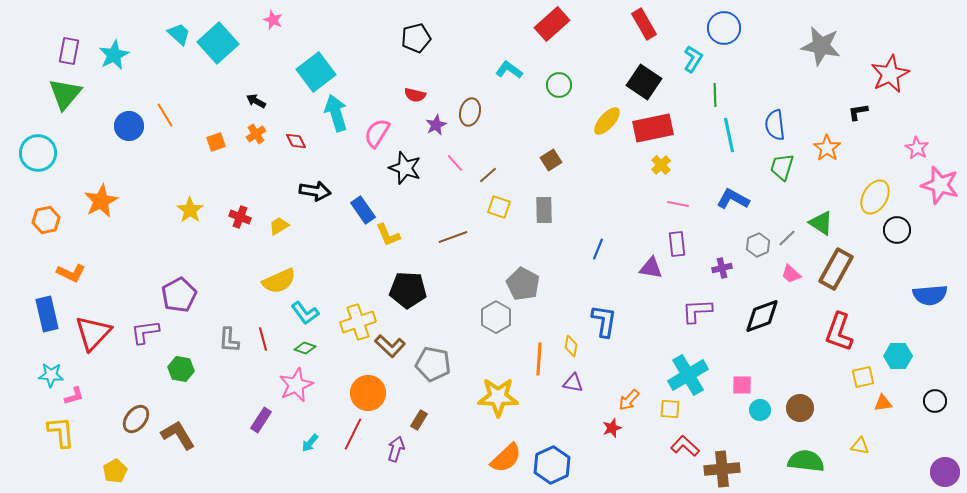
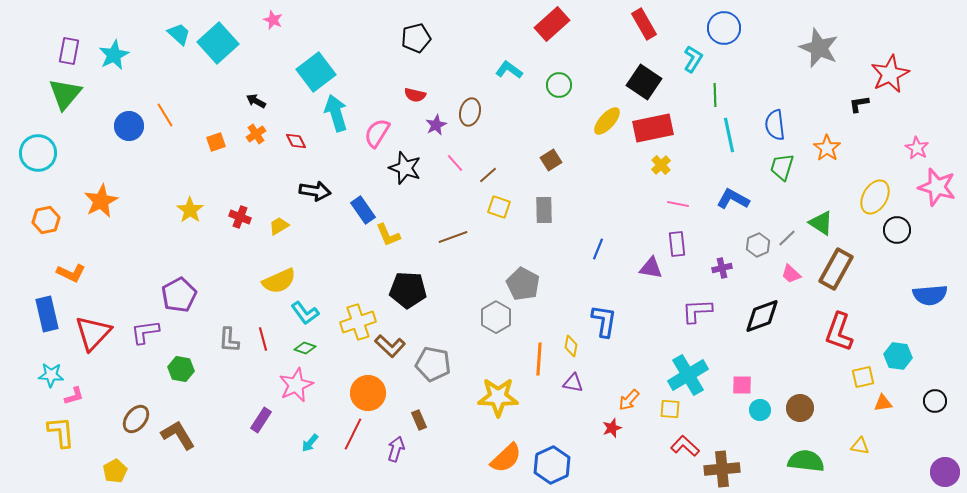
gray star at (821, 46): moved 2 px left, 2 px down; rotated 12 degrees clockwise
black L-shape at (858, 112): moved 1 px right, 8 px up
pink star at (940, 185): moved 3 px left, 2 px down
cyan hexagon at (898, 356): rotated 8 degrees clockwise
brown rectangle at (419, 420): rotated 54 degrees counterclockwise
